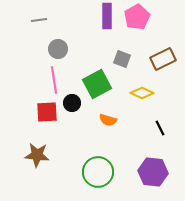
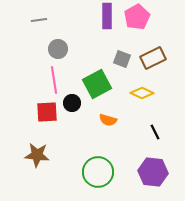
brown rectangle: moved 10 px left, 1 px up
black line: moved 5 px left, 4 px down
